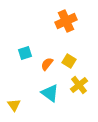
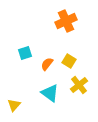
yellow triangle: rotated 16 degrees clockwise
